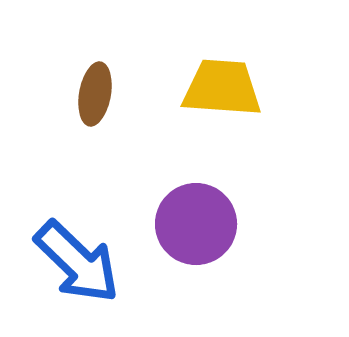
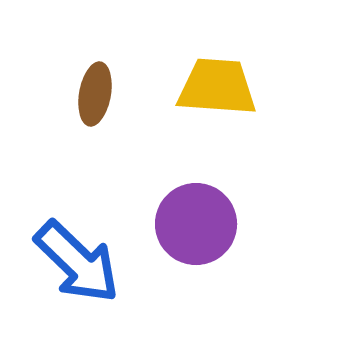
yellow trapezoid: moved 5 px left, 1 px up
